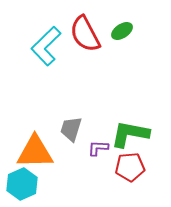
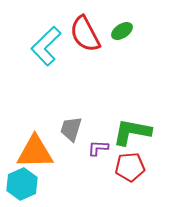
green L-shape: moved 2 px right, 2 px up
